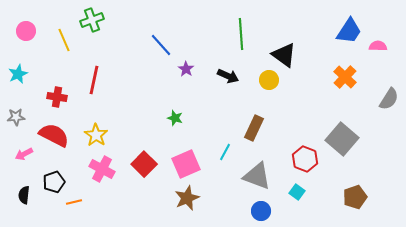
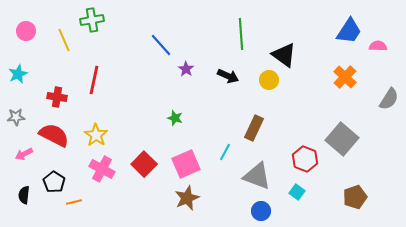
green cross: rotated 10 degrees clockwise
black pentagon: rotated 20 degrees counterclockwise
